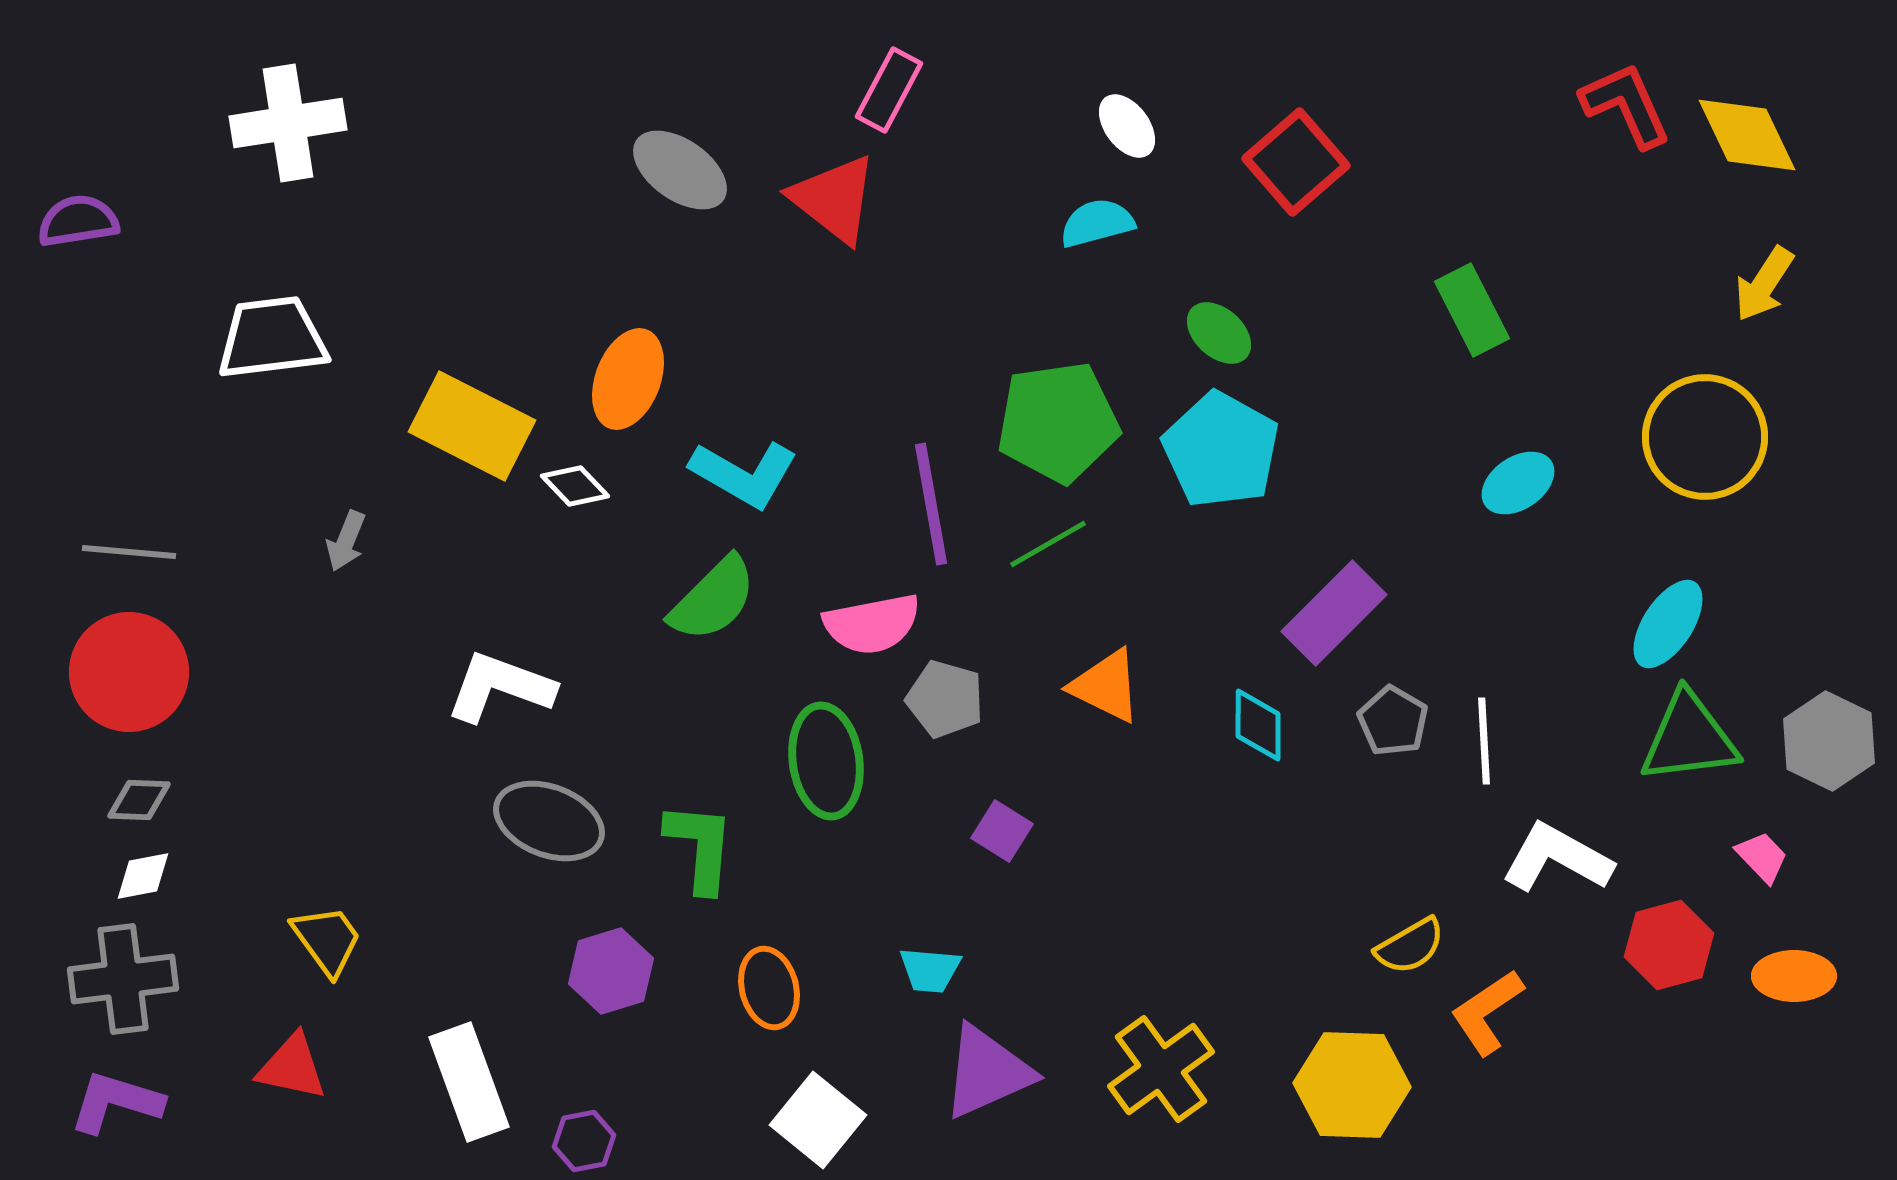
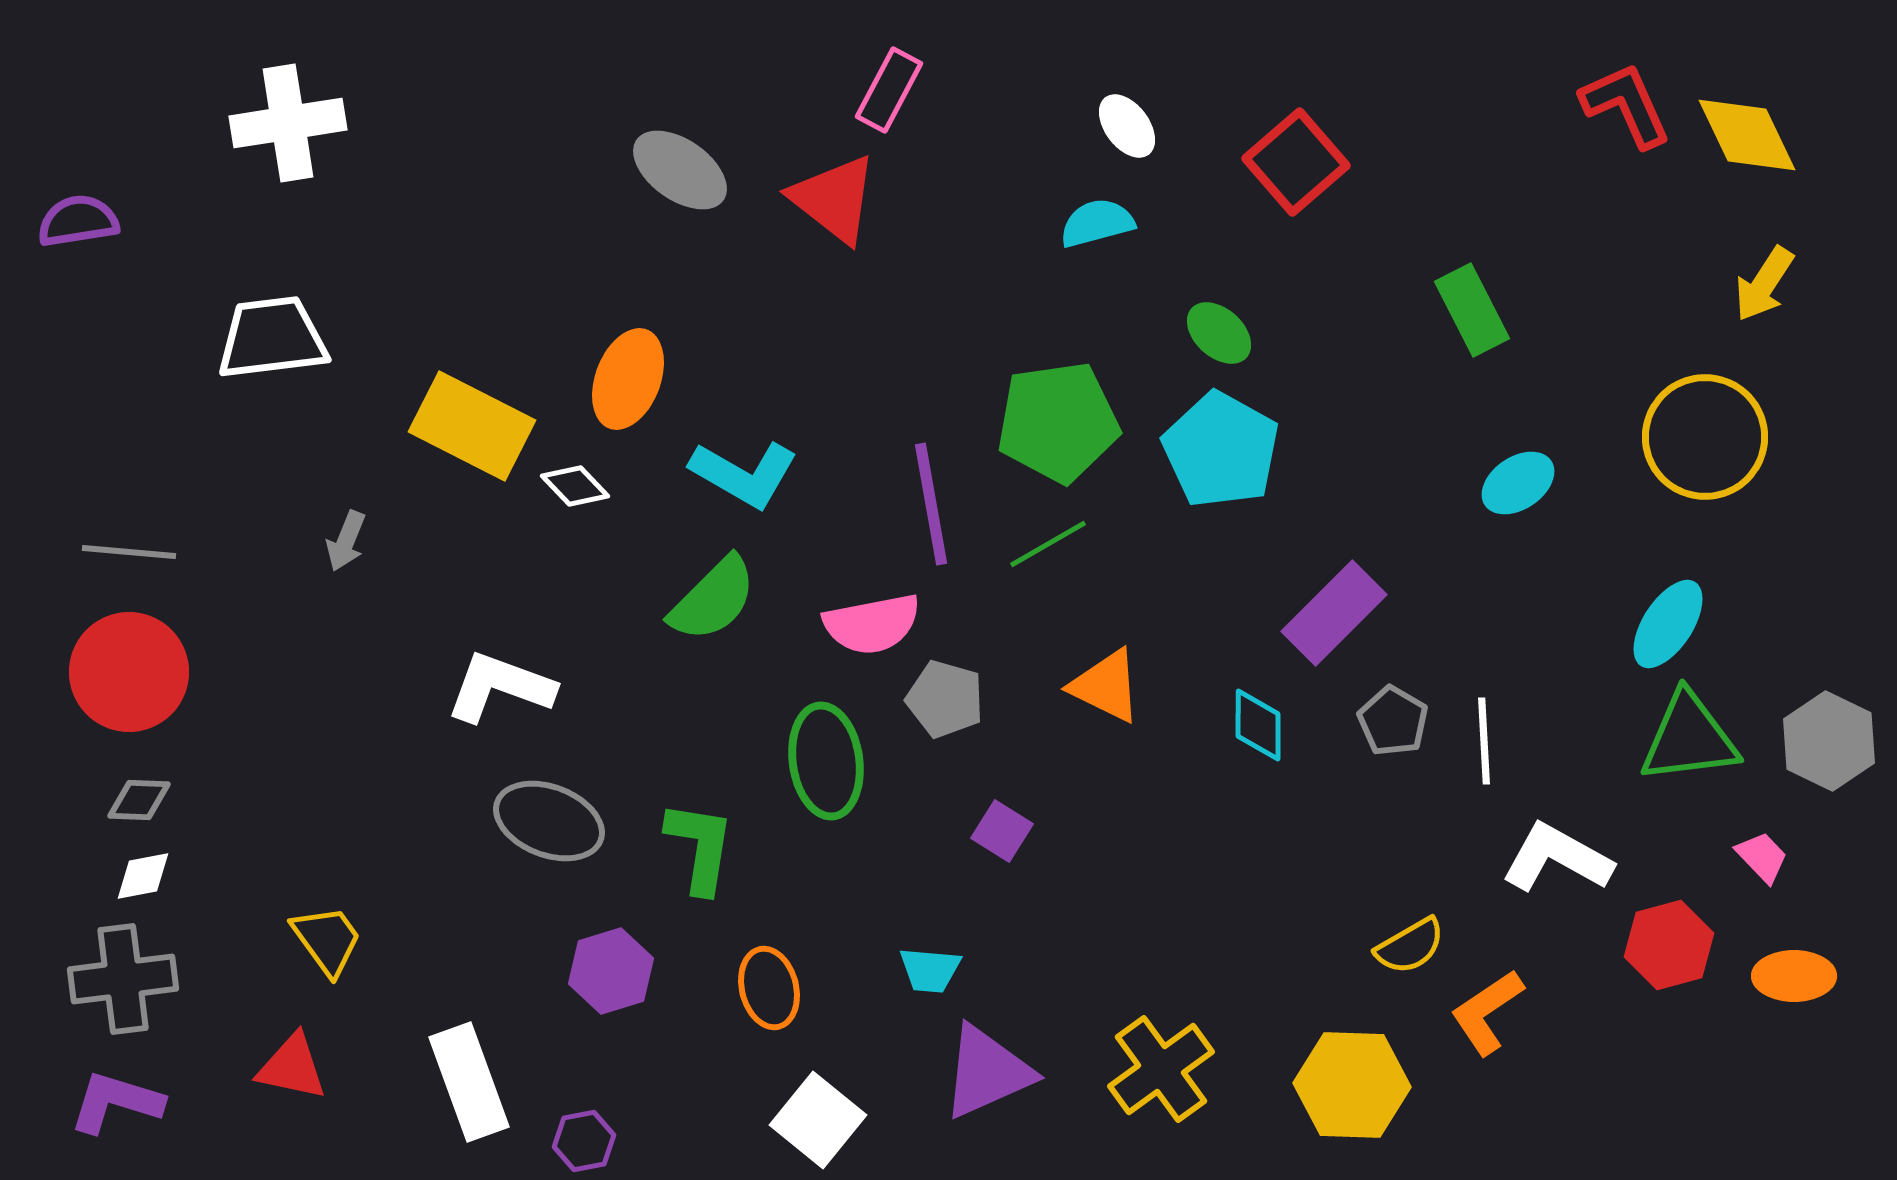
green L-shape at (700, 847): rotated 4 degrees clockwise
